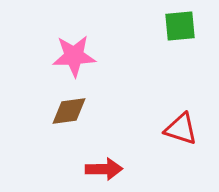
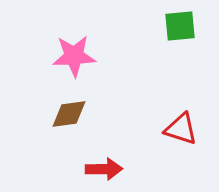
brown diamond: moved 3 px down
